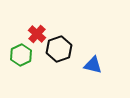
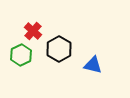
red cross: moved 4 px left, 3 px up
black hexagon: rotated 10 degrees counterclockwise
